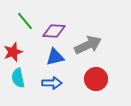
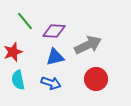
cyan semicircle: moved 2 px down
blue arrow: moved 1 px left; rotated 18 degrees clockwise
